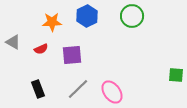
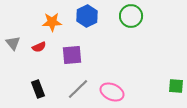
green circle: moved 1 px left
gray triangle: moved 1 px down; rotated 21 degrees clockwise
red semicircle: moved 2 px left, 2 px up
green square: moved 11 px down
pink ellipse: rotated 30 degrees counterclockwise
